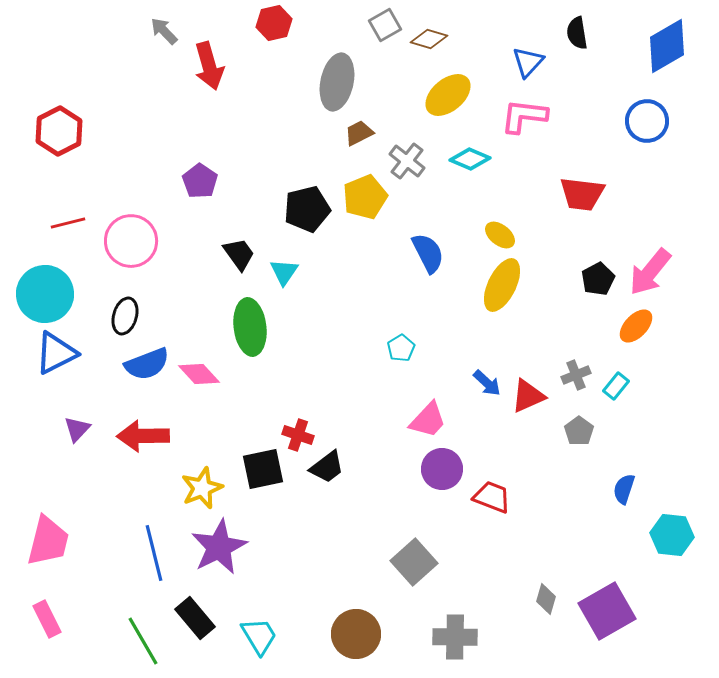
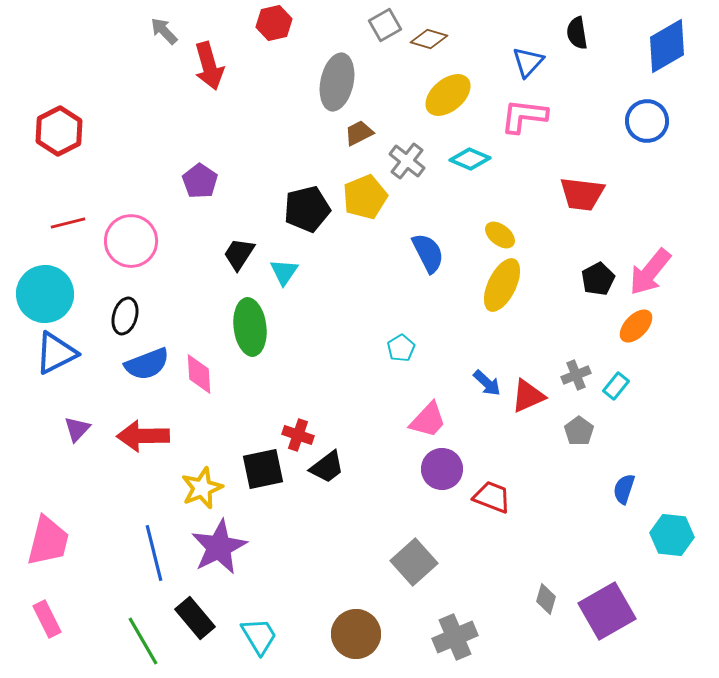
black trapezoid at (239, 254): rotated 111 degrees counterclockwise
pink diamond at (199, 374): rotated 39 degrees clockwise
gray cross at (455, 637): rotated 24 degrees counterclockwise
